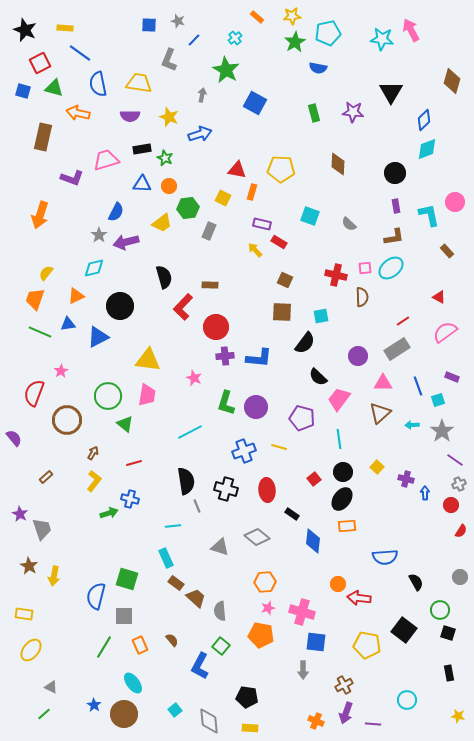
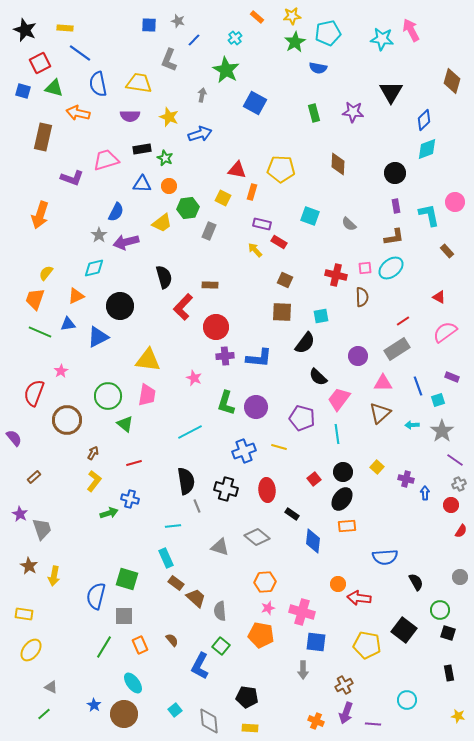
cyan line at (339, 439): moved 2 px left, 5 px up
brown rectangle at (46, 477): moved 12 px left
